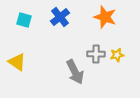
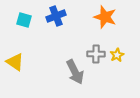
blue cross: moved 4 px left, 1 px up; rotated 18 degrees clockwise
yellow star: rotated 16 degrees counterclockwise
yellow triangle: moved 2 px left
